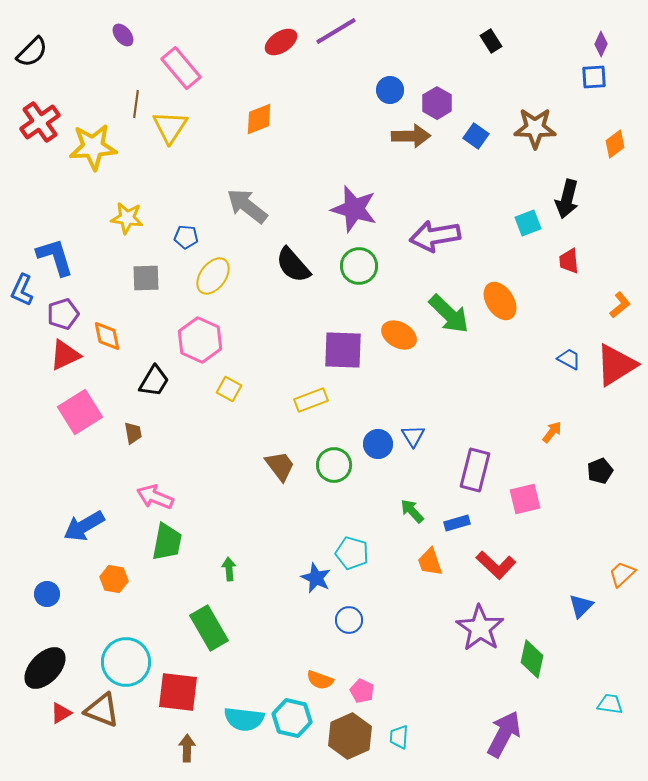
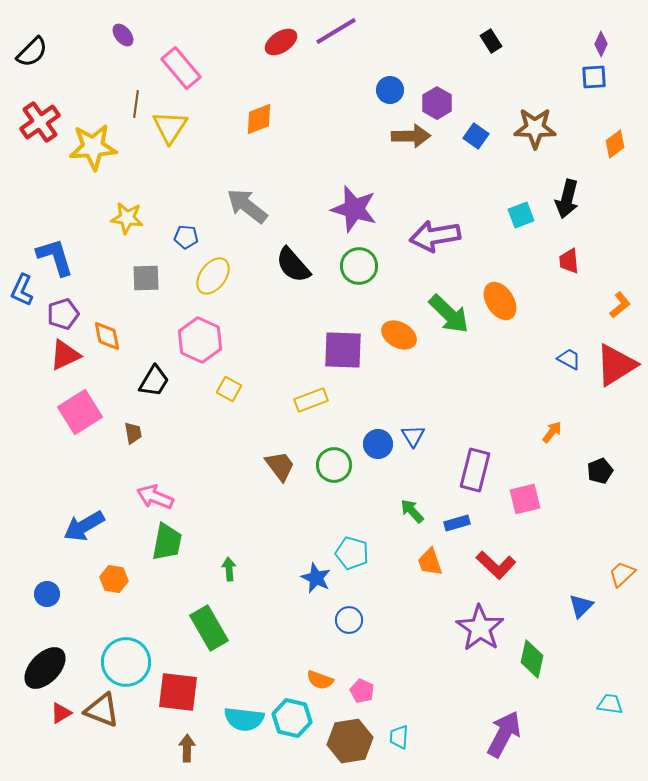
cyan square at (528, 223): moved 7 px left, 8 px up
brown hexagon at (350, 736): moved 5 px down; rotated 15 degrees clockwise
